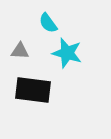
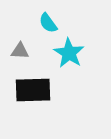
cyan star: moved 2 px right; rotated 16 degrees clockwise
black rectangle: rotated 9 degrees counterclockwise
